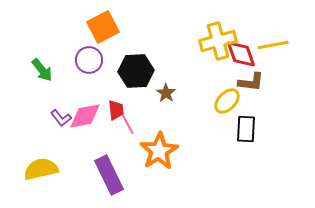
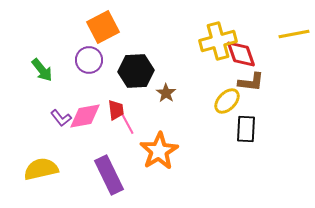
yellow line: moved 21 px right, 11 px up
